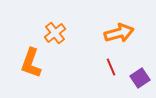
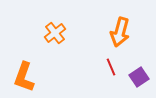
orange arrow: moved 1 px right, 1 px up; rotated 120 degrees clockwise
orange L-shape: moved 7 px left, 14 px down
purple square: moved 1 px left, 1 px up
